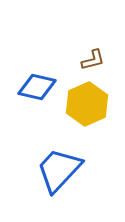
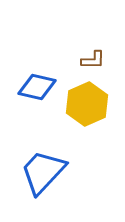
brown L-shape: rotated 15 degrees clockwise
blue trapezoid: moved 16 px left, 2 px down
